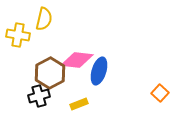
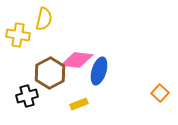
black cross: moved 12 px left
